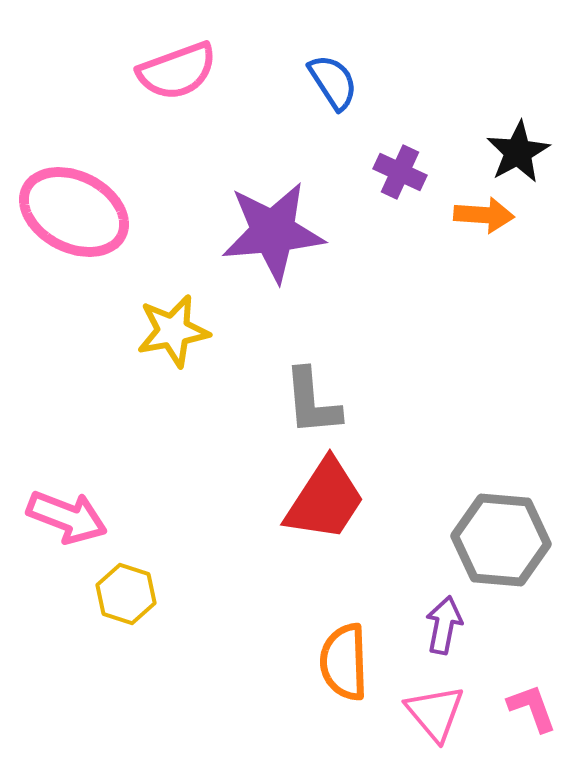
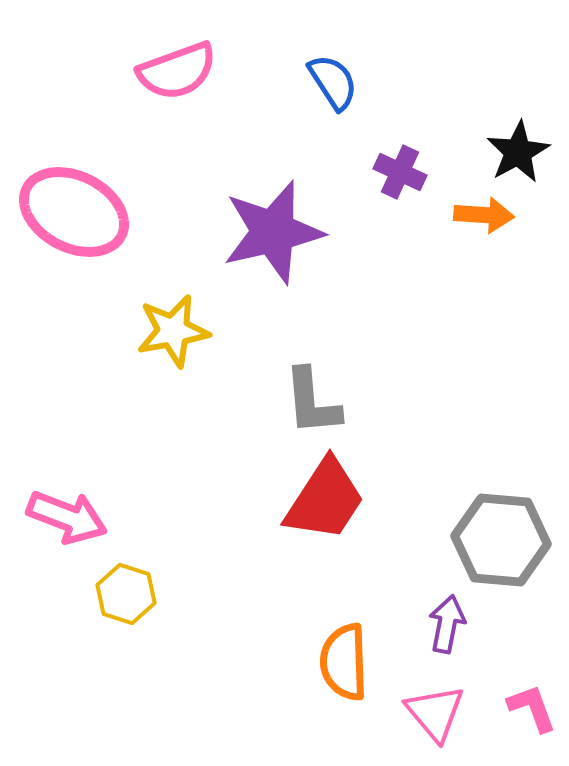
purple star: rotated 8 degrees counterclockwise
purple arrow: moved 3 px right, 1 px up
